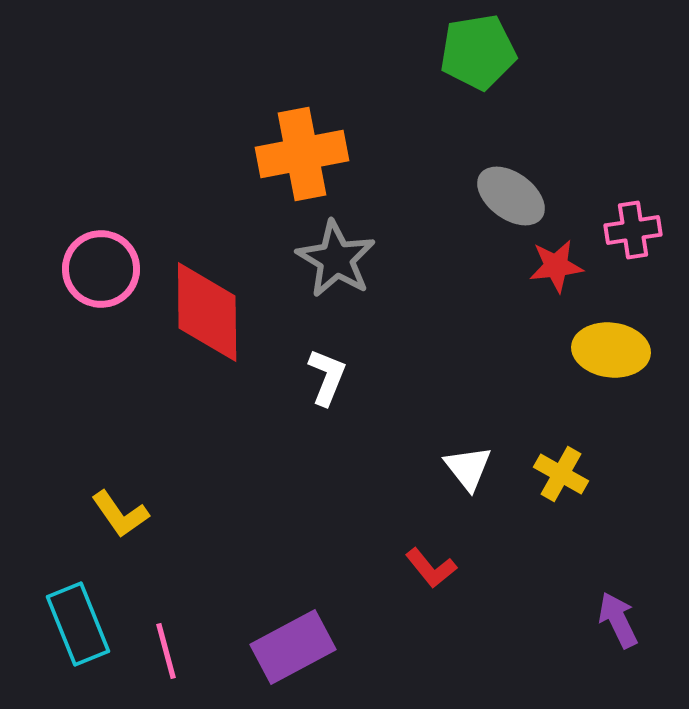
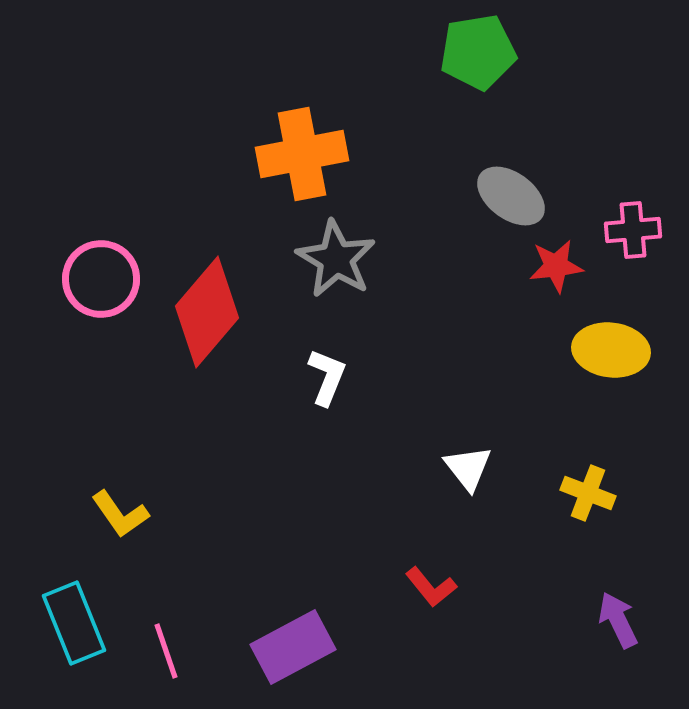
pink cross: rotated 4 degrees clockwise
pink circle: moved 10 px down
red diamond: rotated 41 degrees clockwise
yellow cross: moved 27 px right, 19 px down; rotated 8 degrees counterclockwise
red L-shape: moved 19 px down
cyan rectangle: moved 4 px left, 1 px up
pink line: rotated 4 degrees counterclockwise
